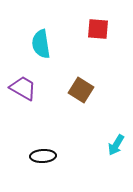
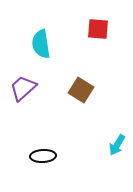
purple trapezoid: rotated 72 degrees counterclockwise
cyan arrow: moved 1 px right
